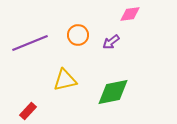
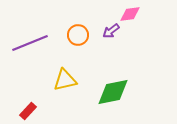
purple arrow: moved 11 px up
